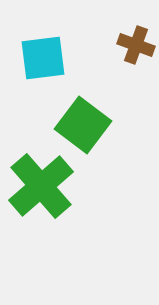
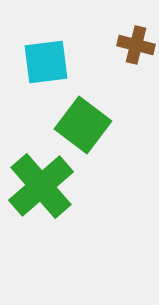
brown cross: rotated 6 degrees counterclockwise
cyan square: moved 3 px right, 4 px down
